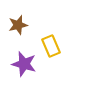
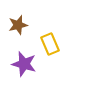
yellow rectangle: moved 1 px left, 2 px up
